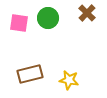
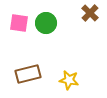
brown cross: moved 3 px right
green circle: moved 2 px left, 5 px down
brown rectangle: moved 2 px left
